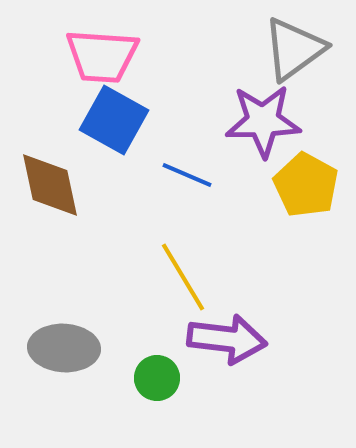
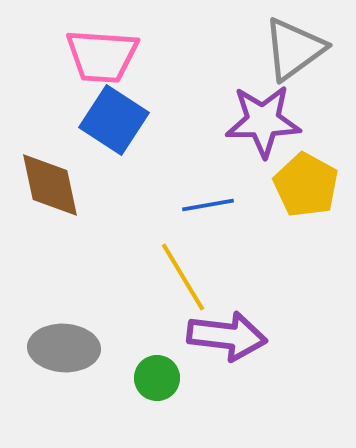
blue square: rotated 4 degrees clockwise
blue line: moved 21 px right, 30 px down; rotated 33 degrees counterclockwise
purple arrow: moved 3 px up
